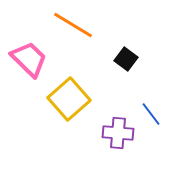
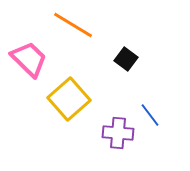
blue line: moved 1 px left, 1 px down
